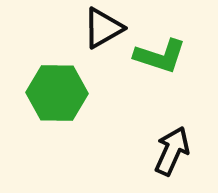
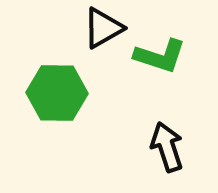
black arrow: moved 5 px left, 4 px up; rotated 42 degrees counterclockwise
